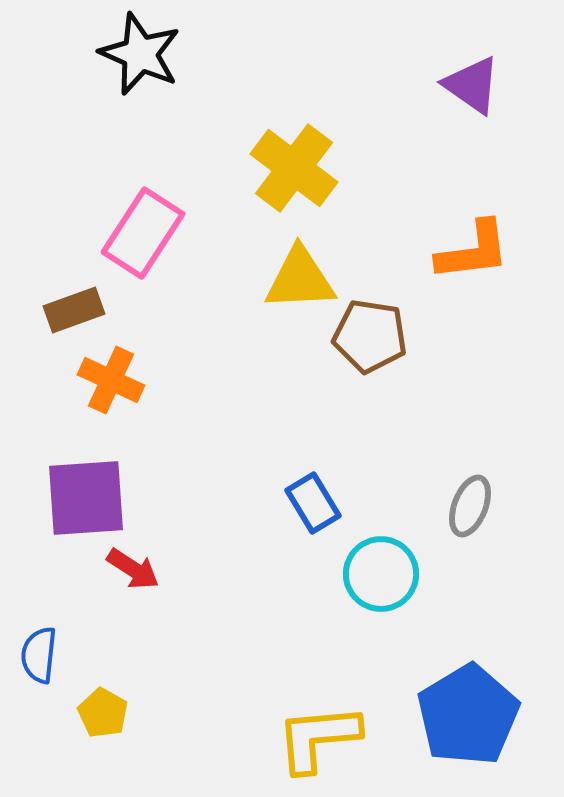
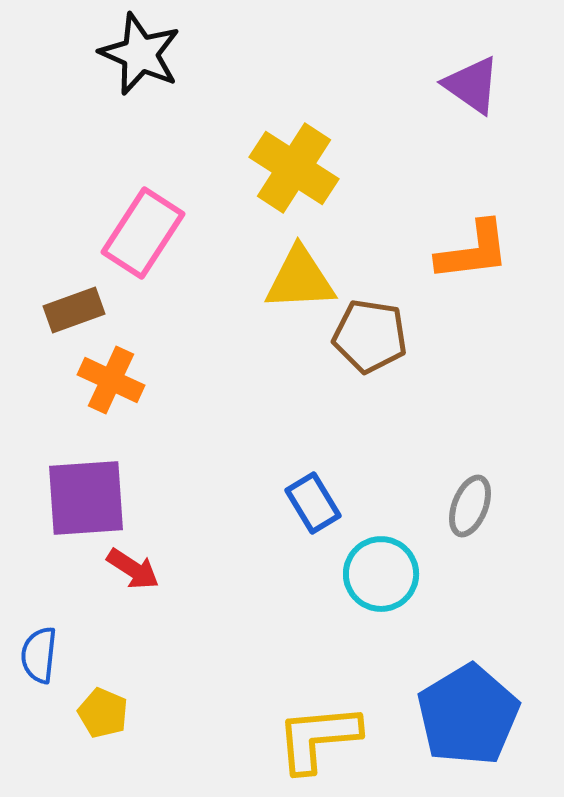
yellow cross: rotated 4 degrees counterclockwise
yellow pentagon: rotated 6 degrees counterclockwise
